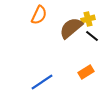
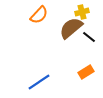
orange semicircle: rotated 18 degrees clockwise
yellow cross: moved 6 px left, 7 px up
black line: moved 3 px left, 1 px down
blue line: moved 3 px left
